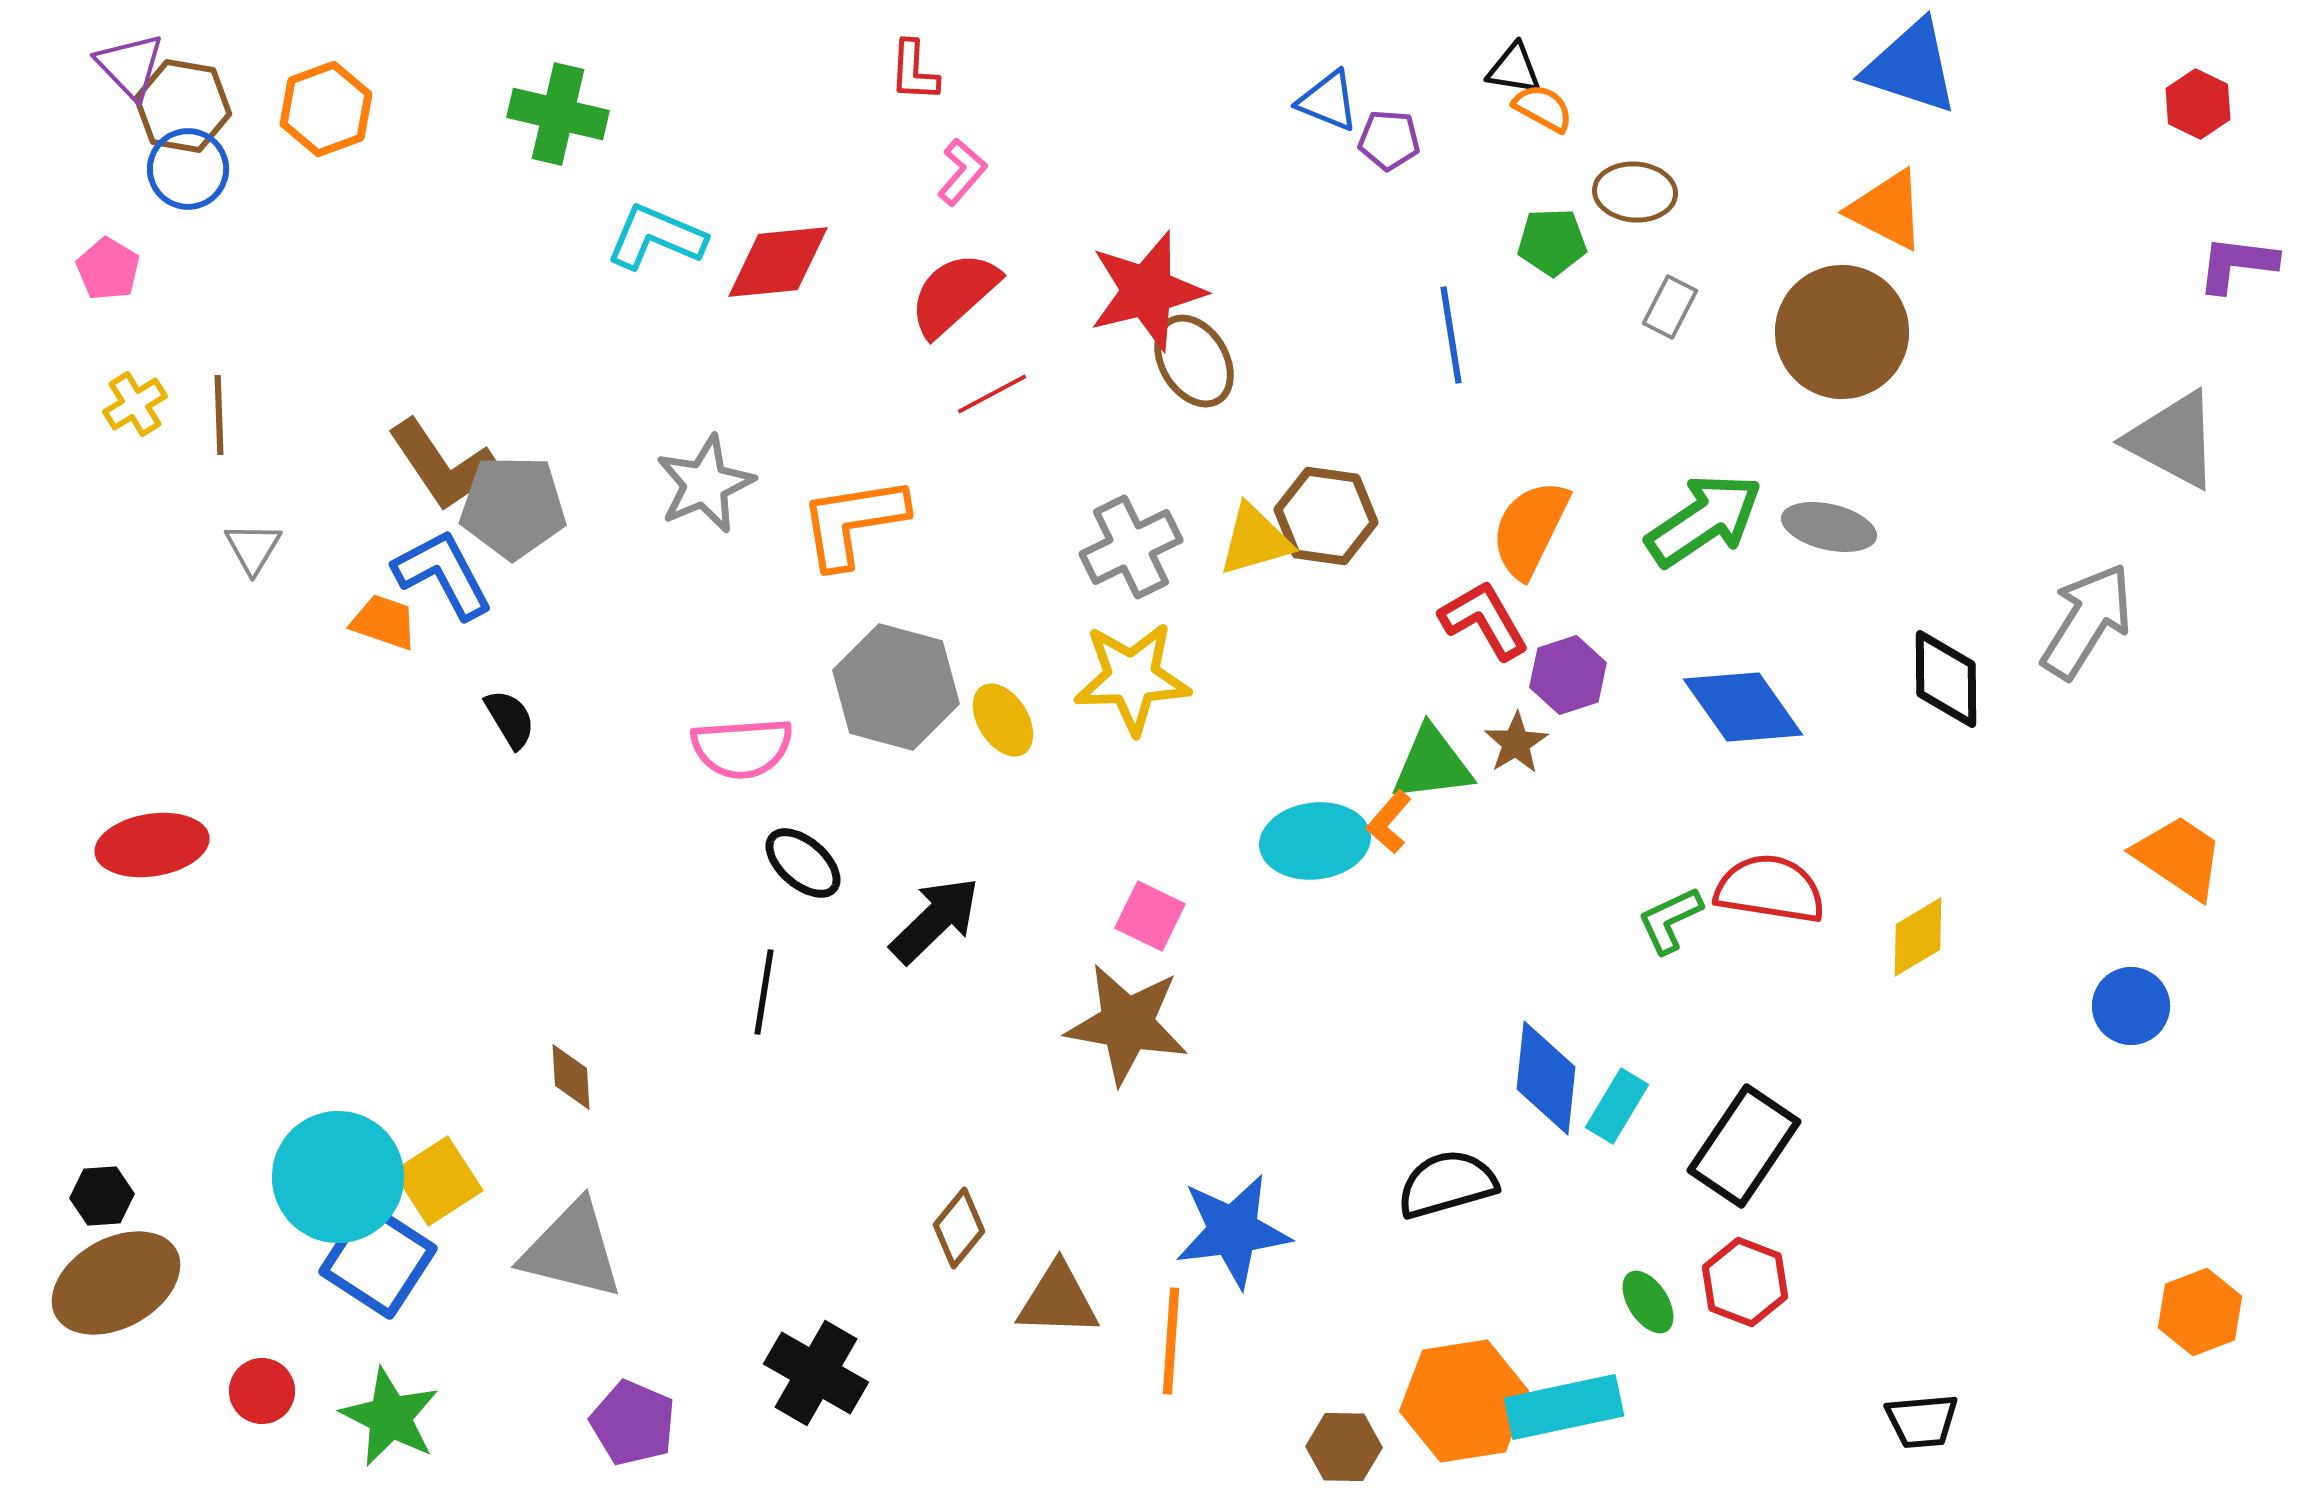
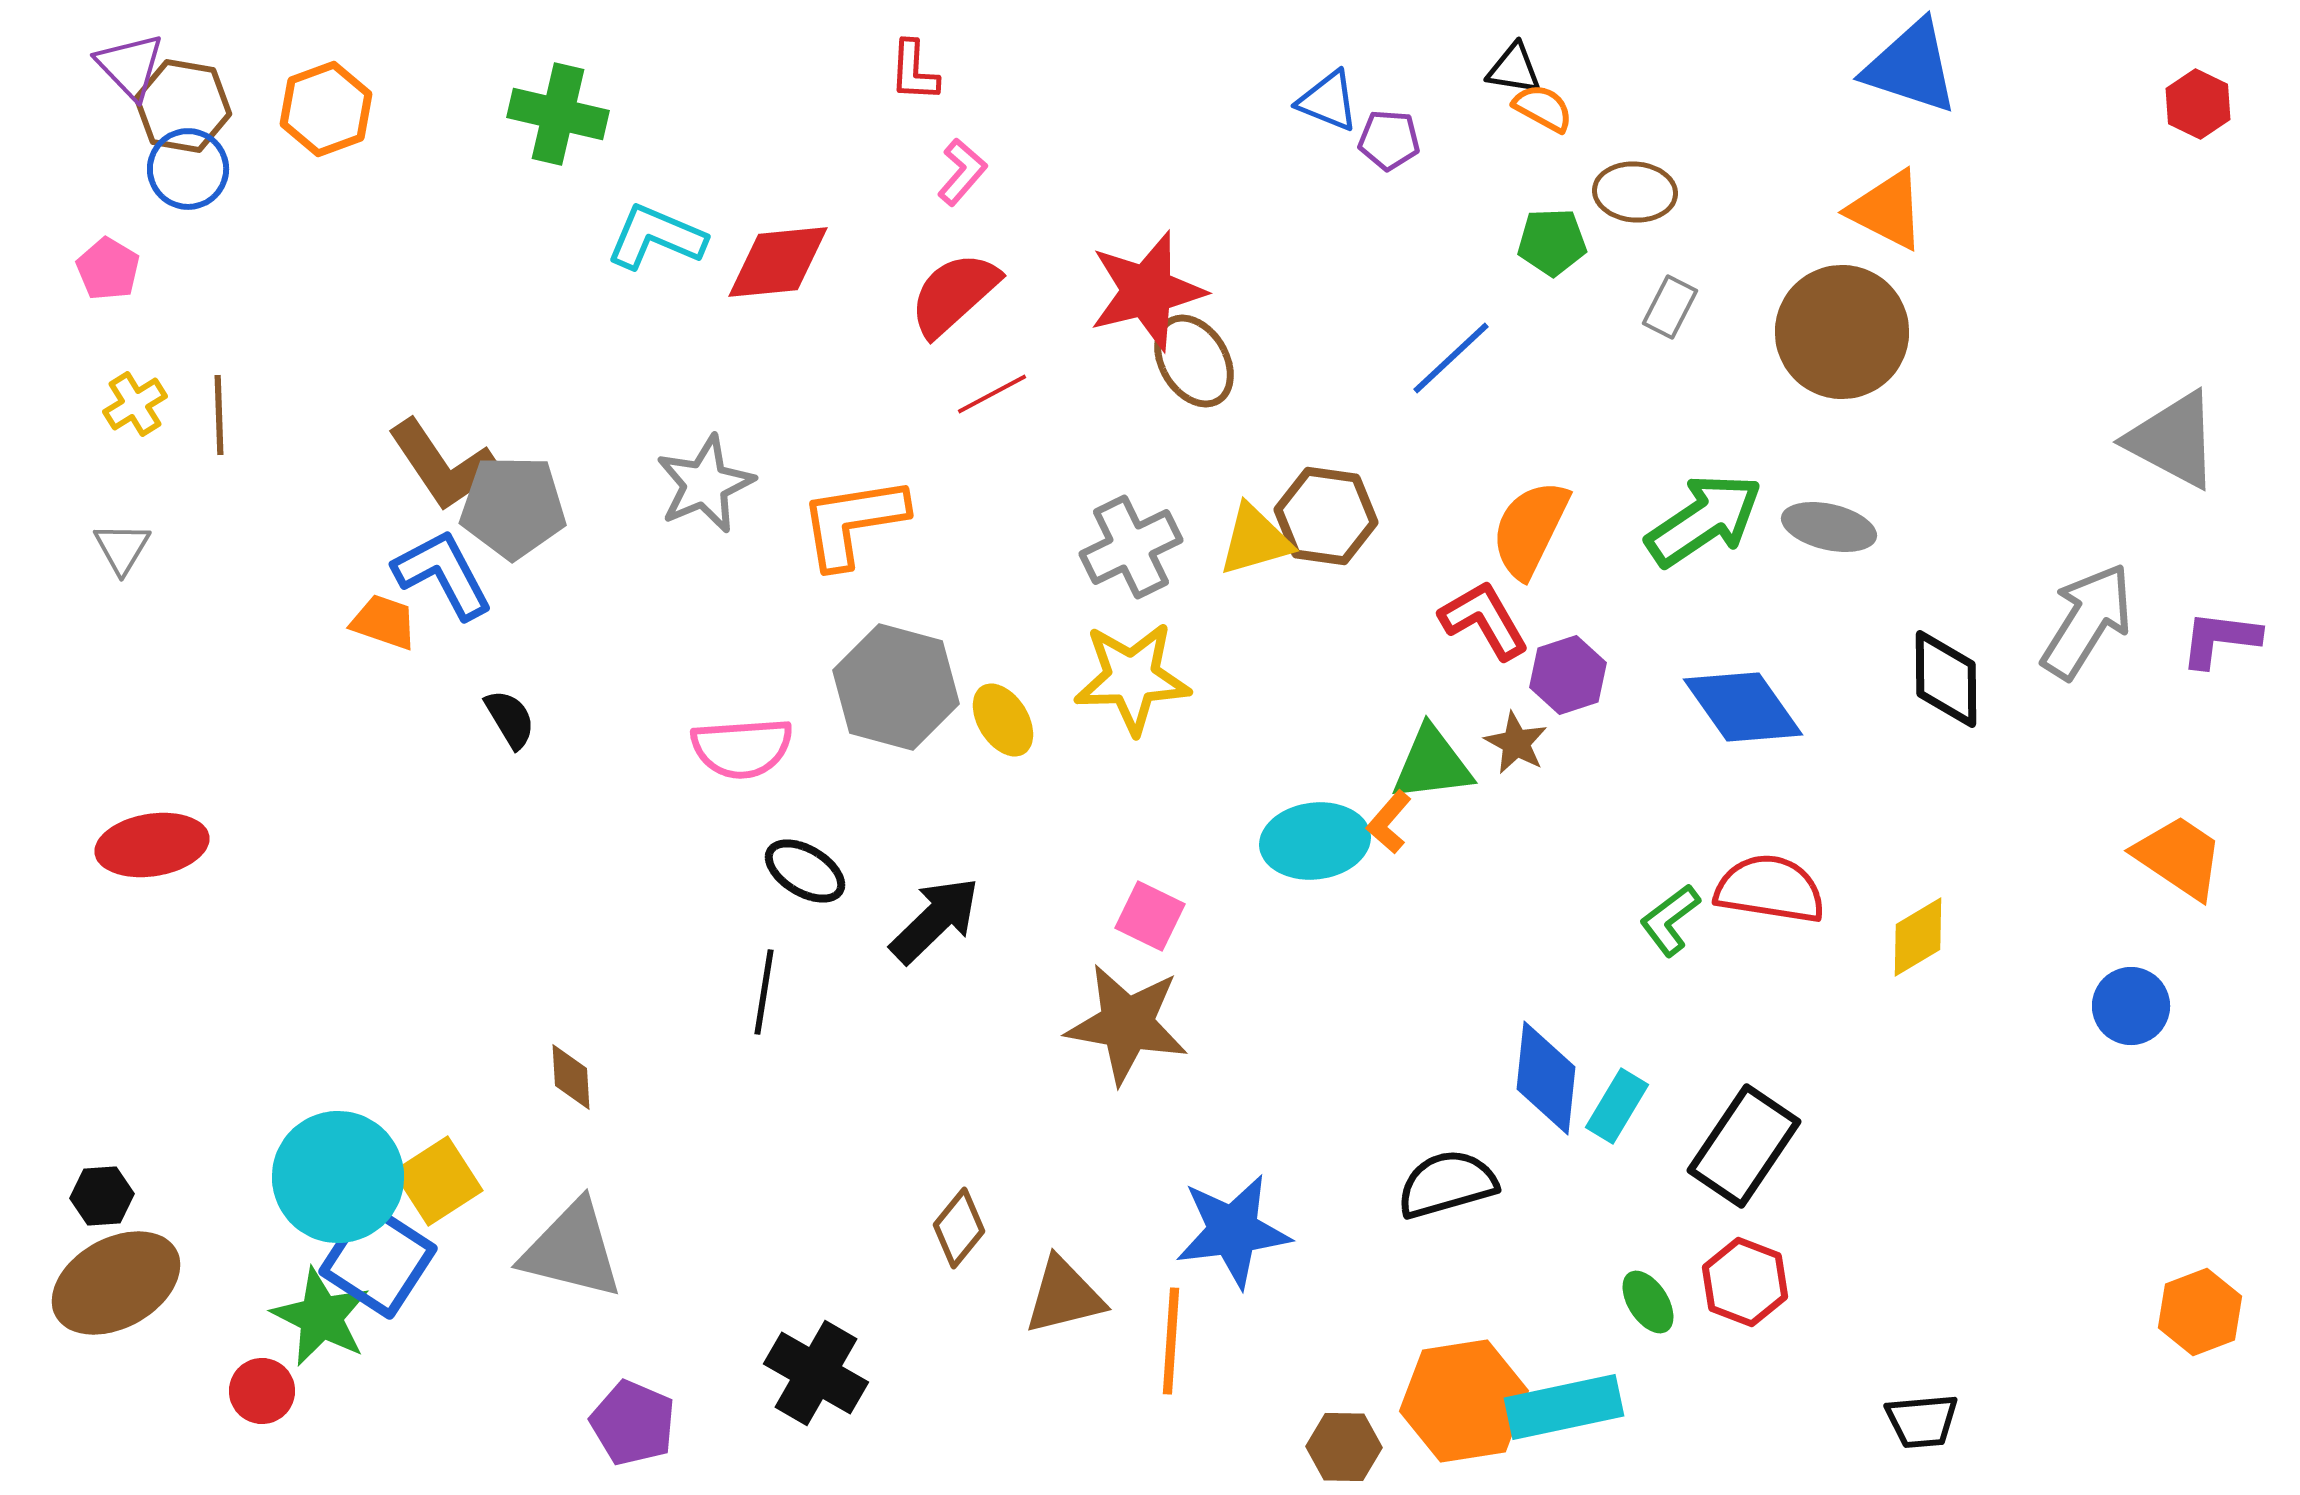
purple L-shape at (2237, 264): moved 17 px left, 375 px down
blue line at (1451, 335): moved 23 px down; rotated 56 degrees clockwise
gray triangle at (253, 548): moved 131 px left
brown star at (1516, 743): rotated 12 degrees counterclockwise
black ellipse at (803, 863): moved 2 px right, 8 px down; rotated 10 degrees counterclockwise
green L-shape at (1670, 920): rotated 12 degrees counterclockwise
brown triangle at (1058, 1300): moved 6 px right, 4 px up; rotated 16 degrees counterclockwise
green star at (390, 1417): moved 69 px left, 100 px up
